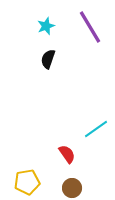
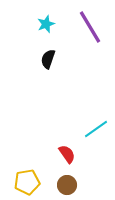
cyan star: moved 2 px up
brown circle: moved 5 px left, 3 px up
